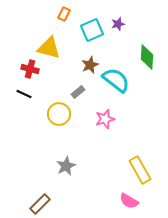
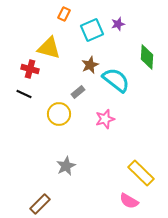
yellow rectangle: moved 1 px right, 3 px down; rotated 16 degrees counterclockwise
